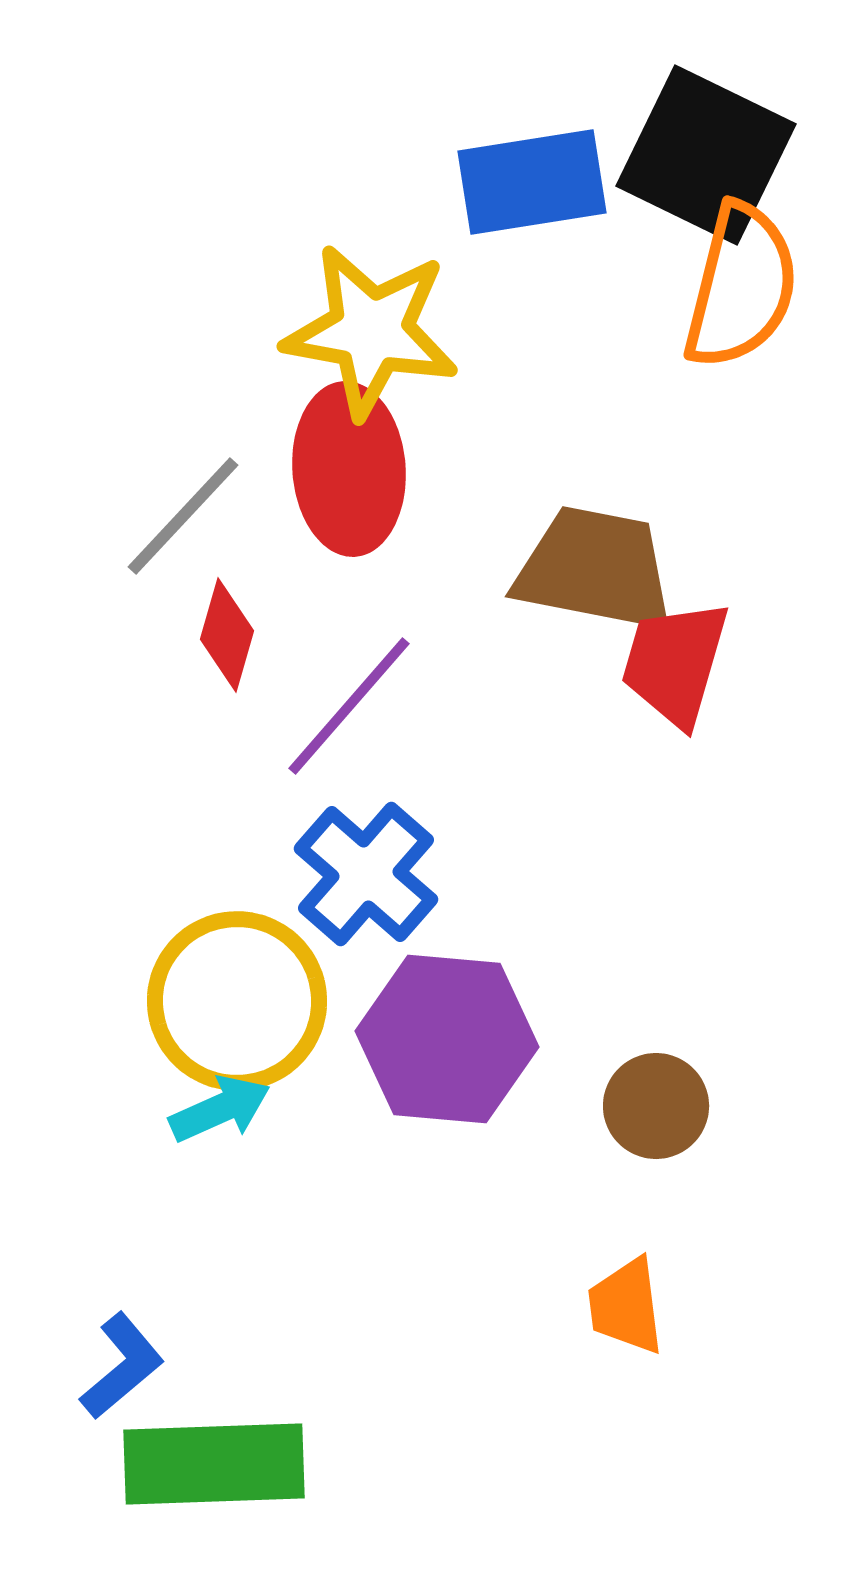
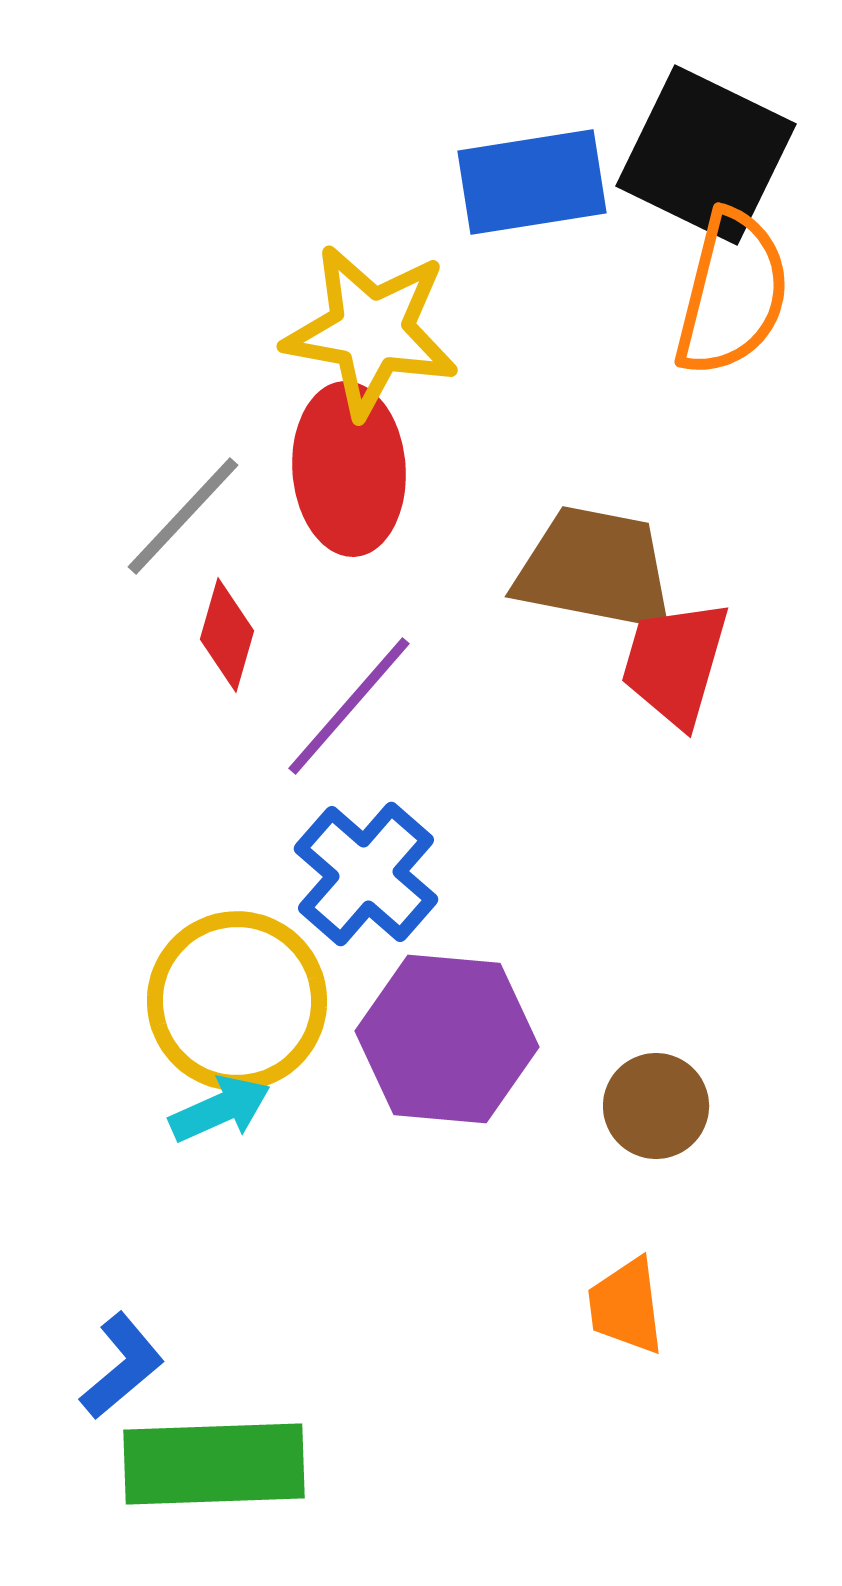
orange semicircle: moved 9 px left, 7 px down
